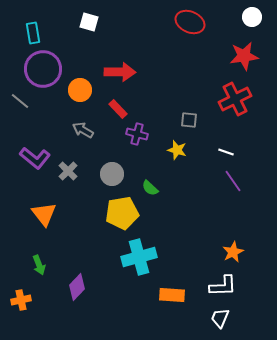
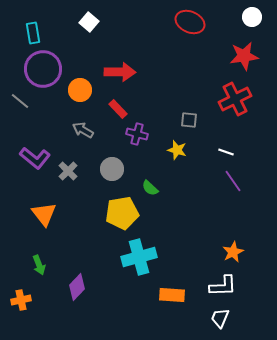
white square: rotated 24 degrees clockwise
gray circle: moved 5 px up
